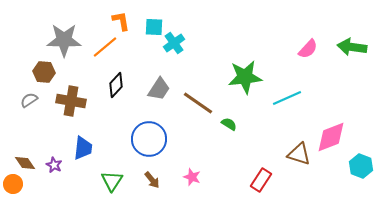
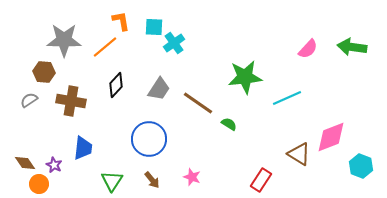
brown triangle: rotated 15 degrees clockwise
orange circle: moved 26 px right
